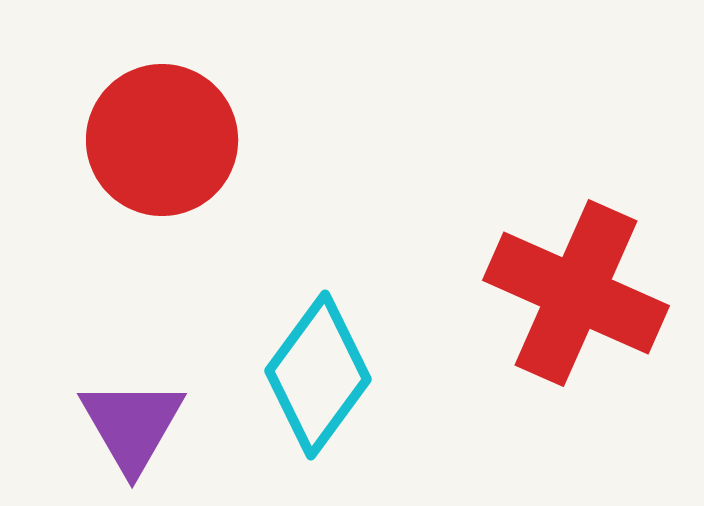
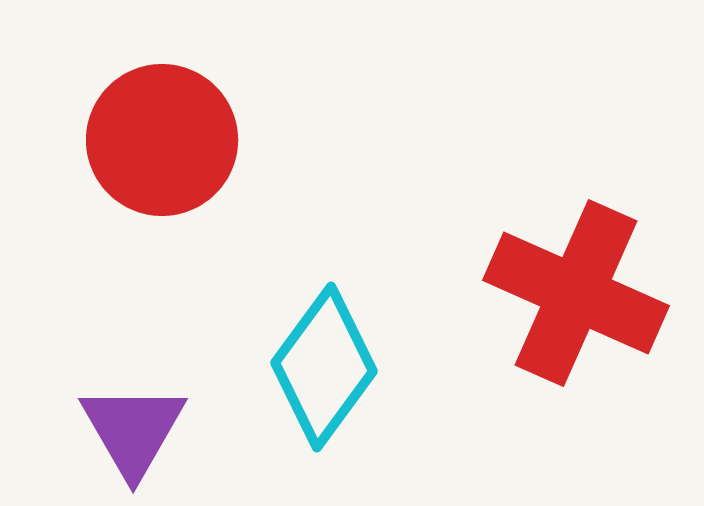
cyan diamond: moved 6 px right, 8 px up
purple triangle: moved 1 px right, 5 px down
